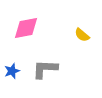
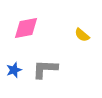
blue star: moved 2 px right, 1 px up
